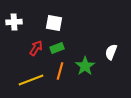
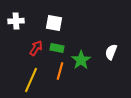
white cross: moved 2 px right, 1 px up
green rectangle: rotated 32 degrees clockwise
green star: moved 4 px left, 6 px up
yellow line: rotated 45 degrees counterclockwise
